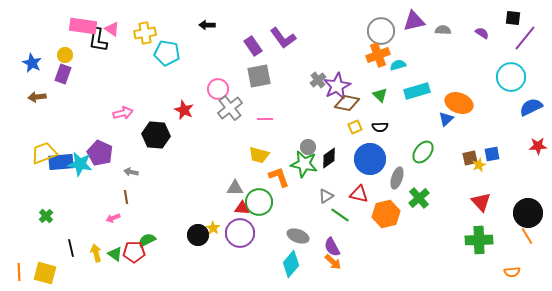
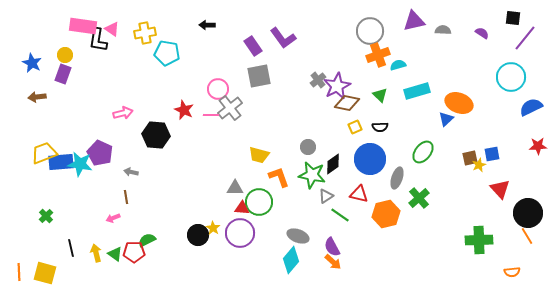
gray circle at (381, 31): moved 11 px left
pink line at (265, 119): moved 54 px left, 4 px up
black diamond at (329, 158): moved 4 px right, 6 px down
green star at (304, 164): moved 8 px right, 11 px down
red triangle at (481, 202): moved 19 px right, 13 px up
cyan diamond at (291, 264): moved 4 px up
